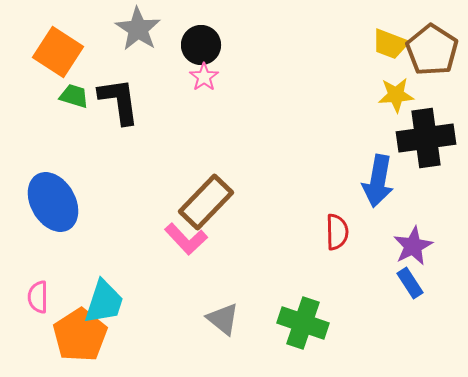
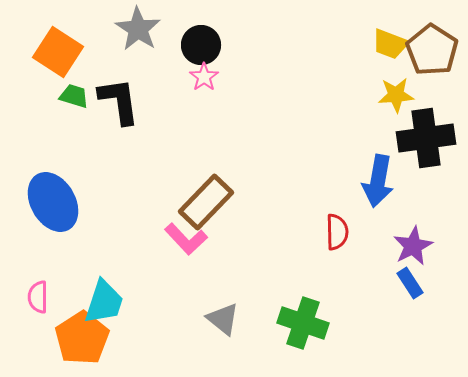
orange pentagon: moved 2 px right, 3 px down
